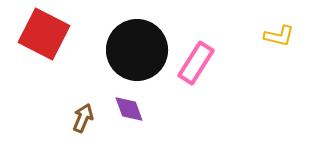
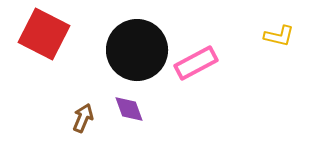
pink rectangle: rotated 30 degrees clockwise
